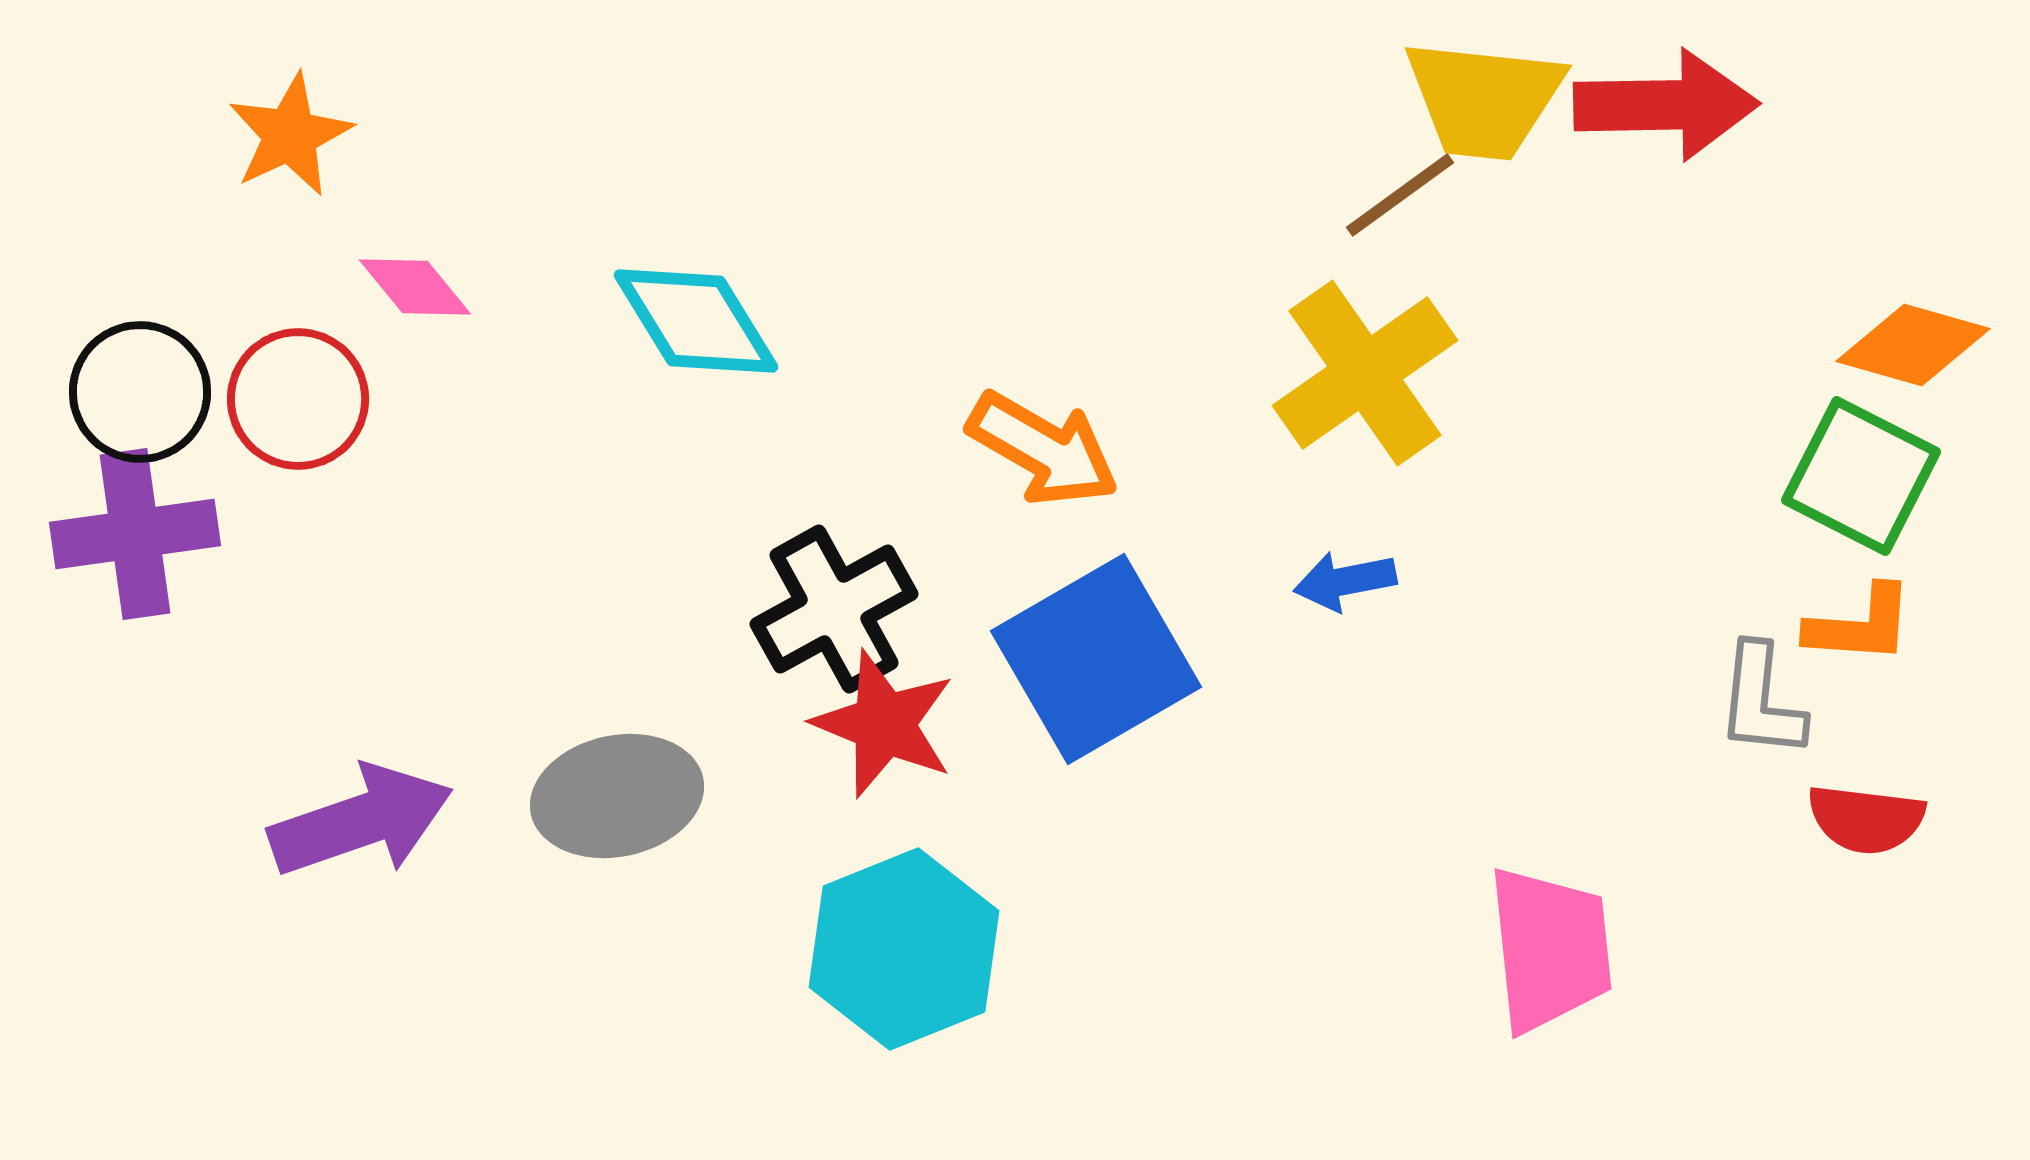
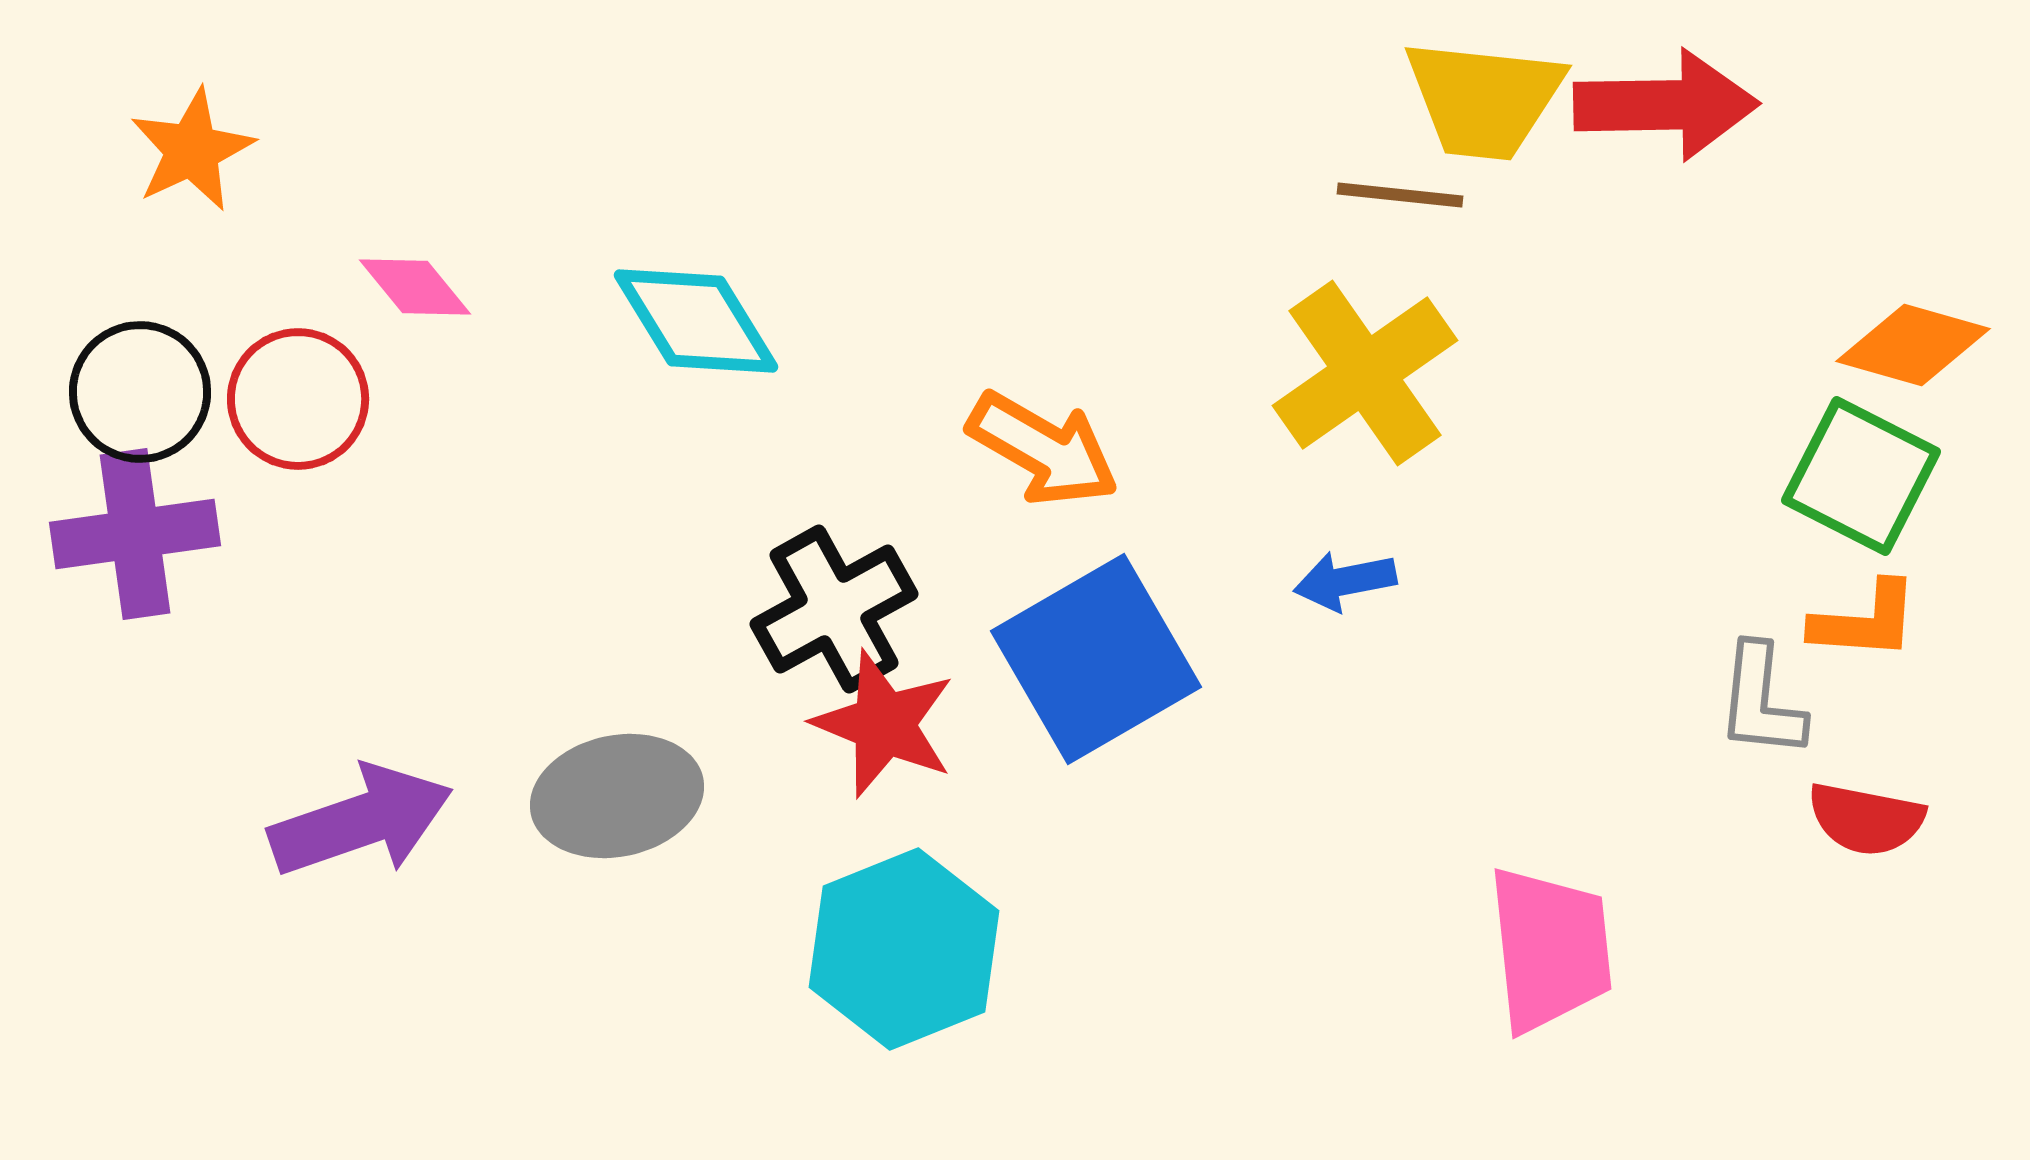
orange star: moved 98 px left, 15 px down
brown line: rotated 42 degrees clockwise
orange L-shape: moved 5 px right, 4 px up
red semicircle: rotated 4 degrees clockwise
